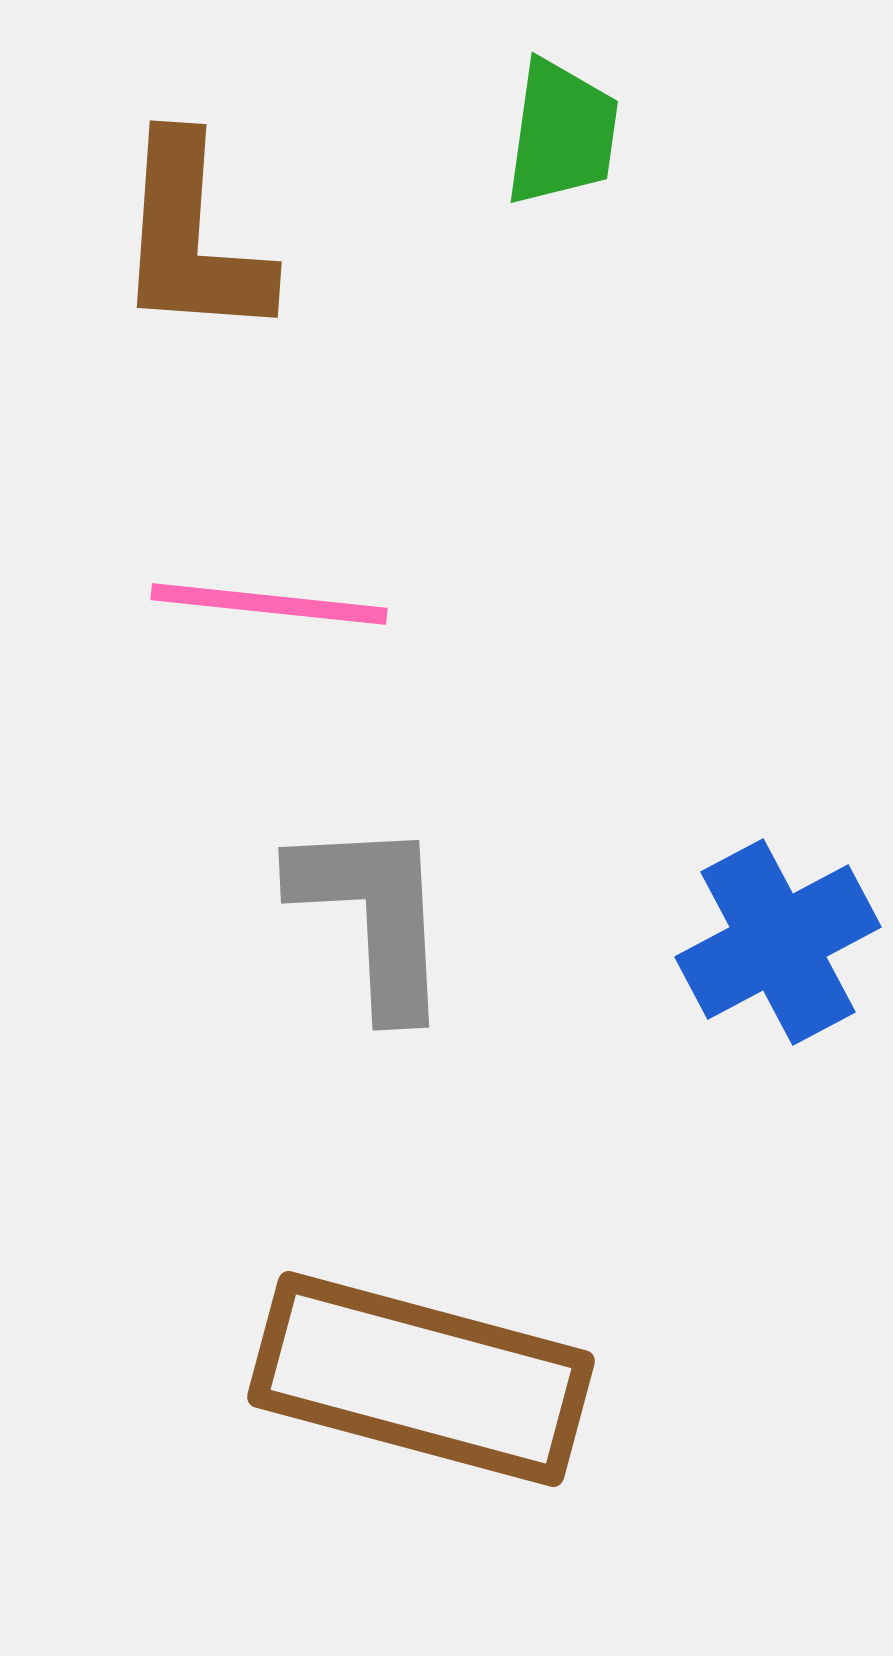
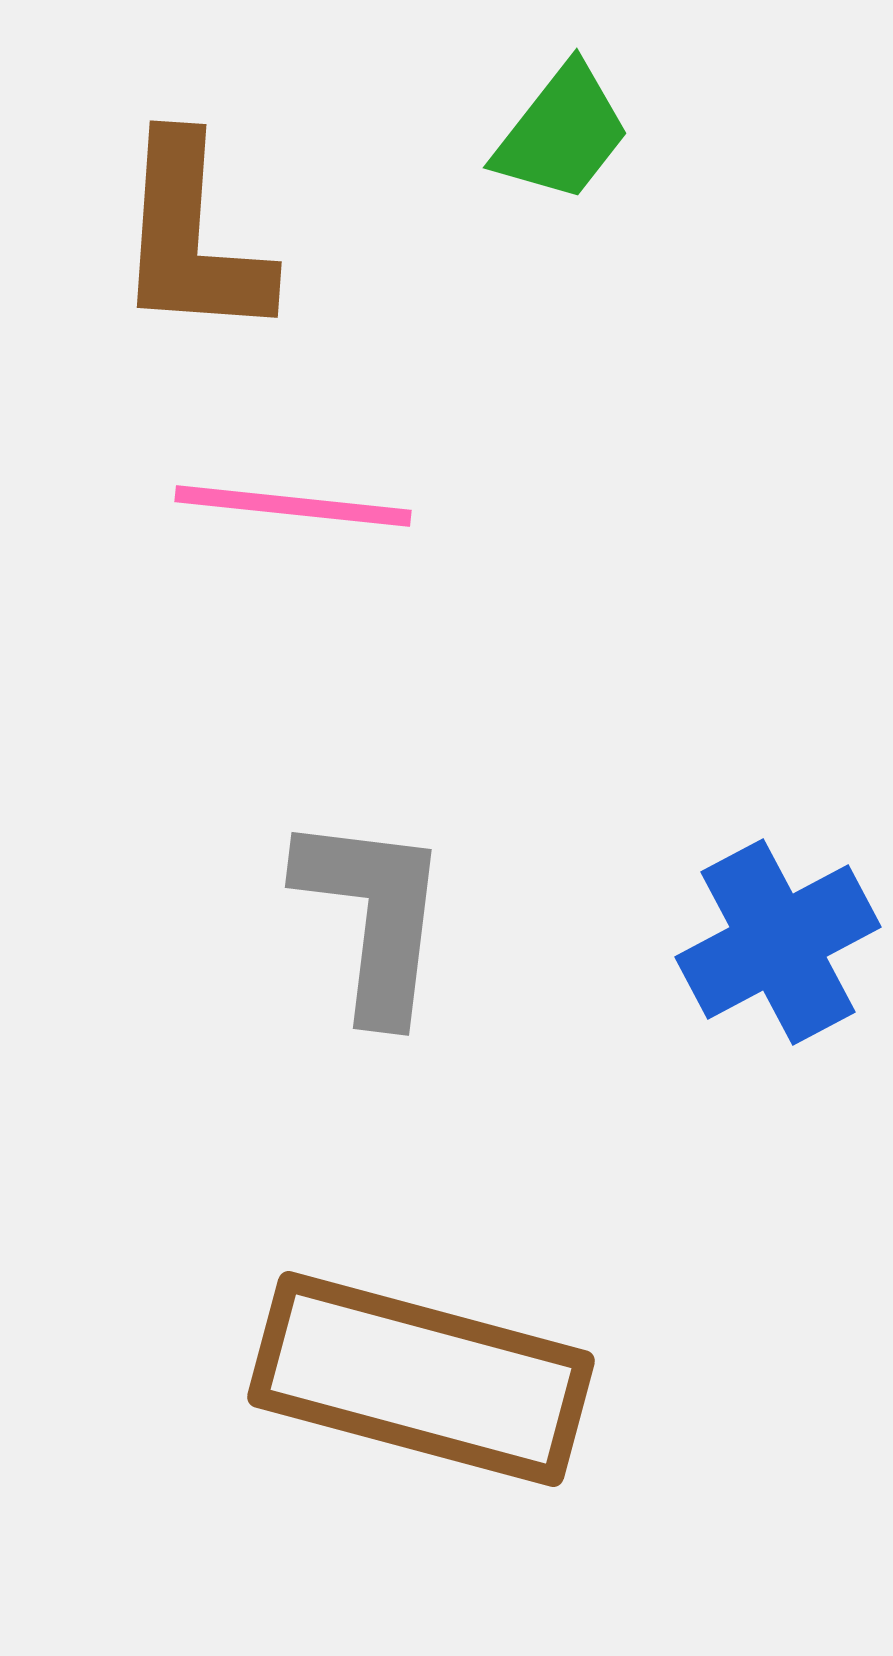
green trapezoid: rotated 30 degrees clockwise
pink line: moved 24 px right, 98 px up
gray L-shape: rotated 10 degrees clockwise
